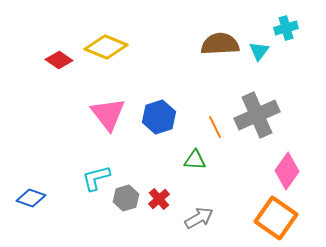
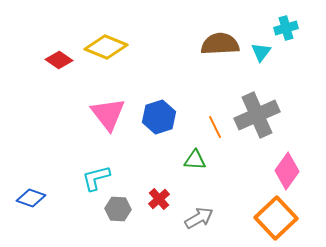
cyan triangle: moved 2 px right, 1 px down
gray hexagon: moved 8 px left, 11 px down; rotated 20 degrees clockwise
orange square: rotated 12 degrees clockwise
